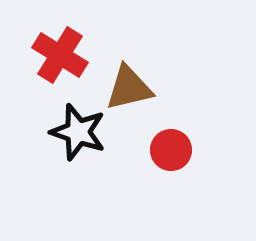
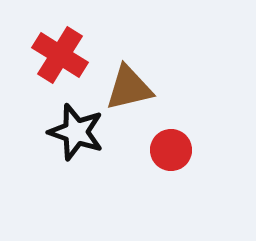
black star: moved 2 px left
